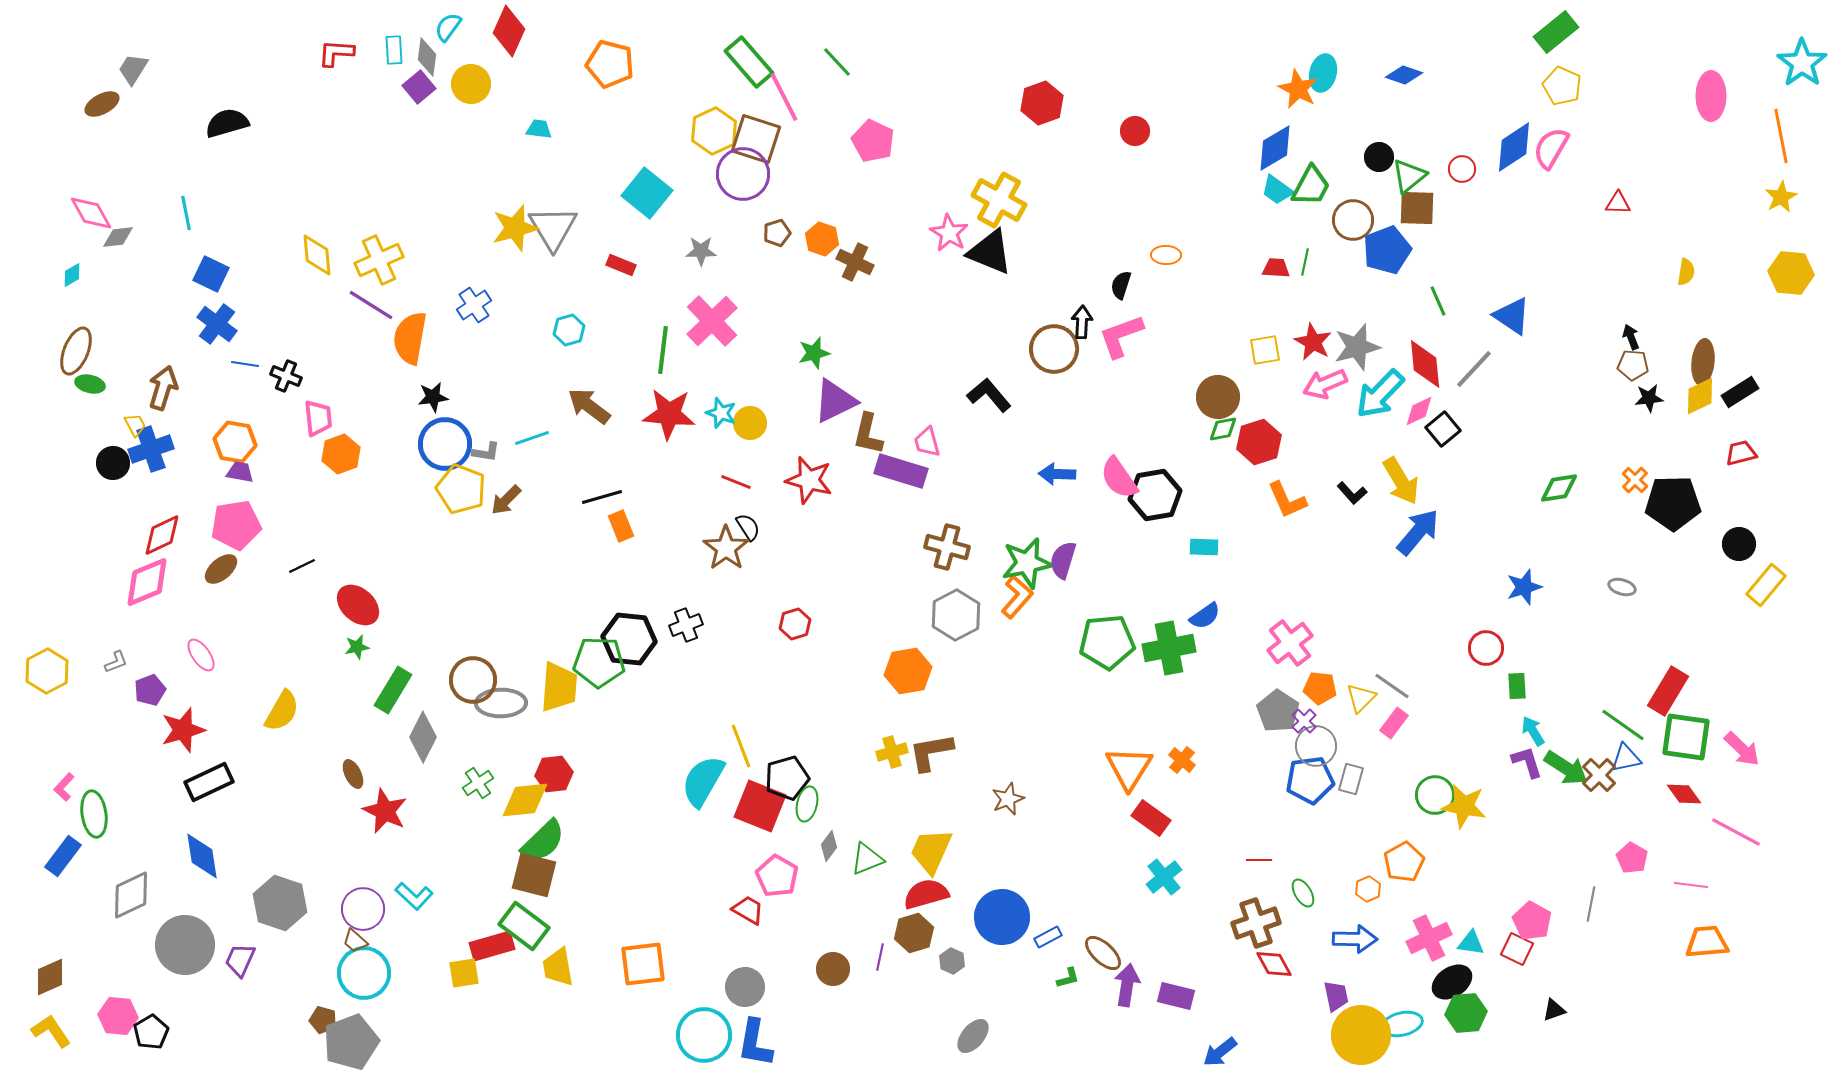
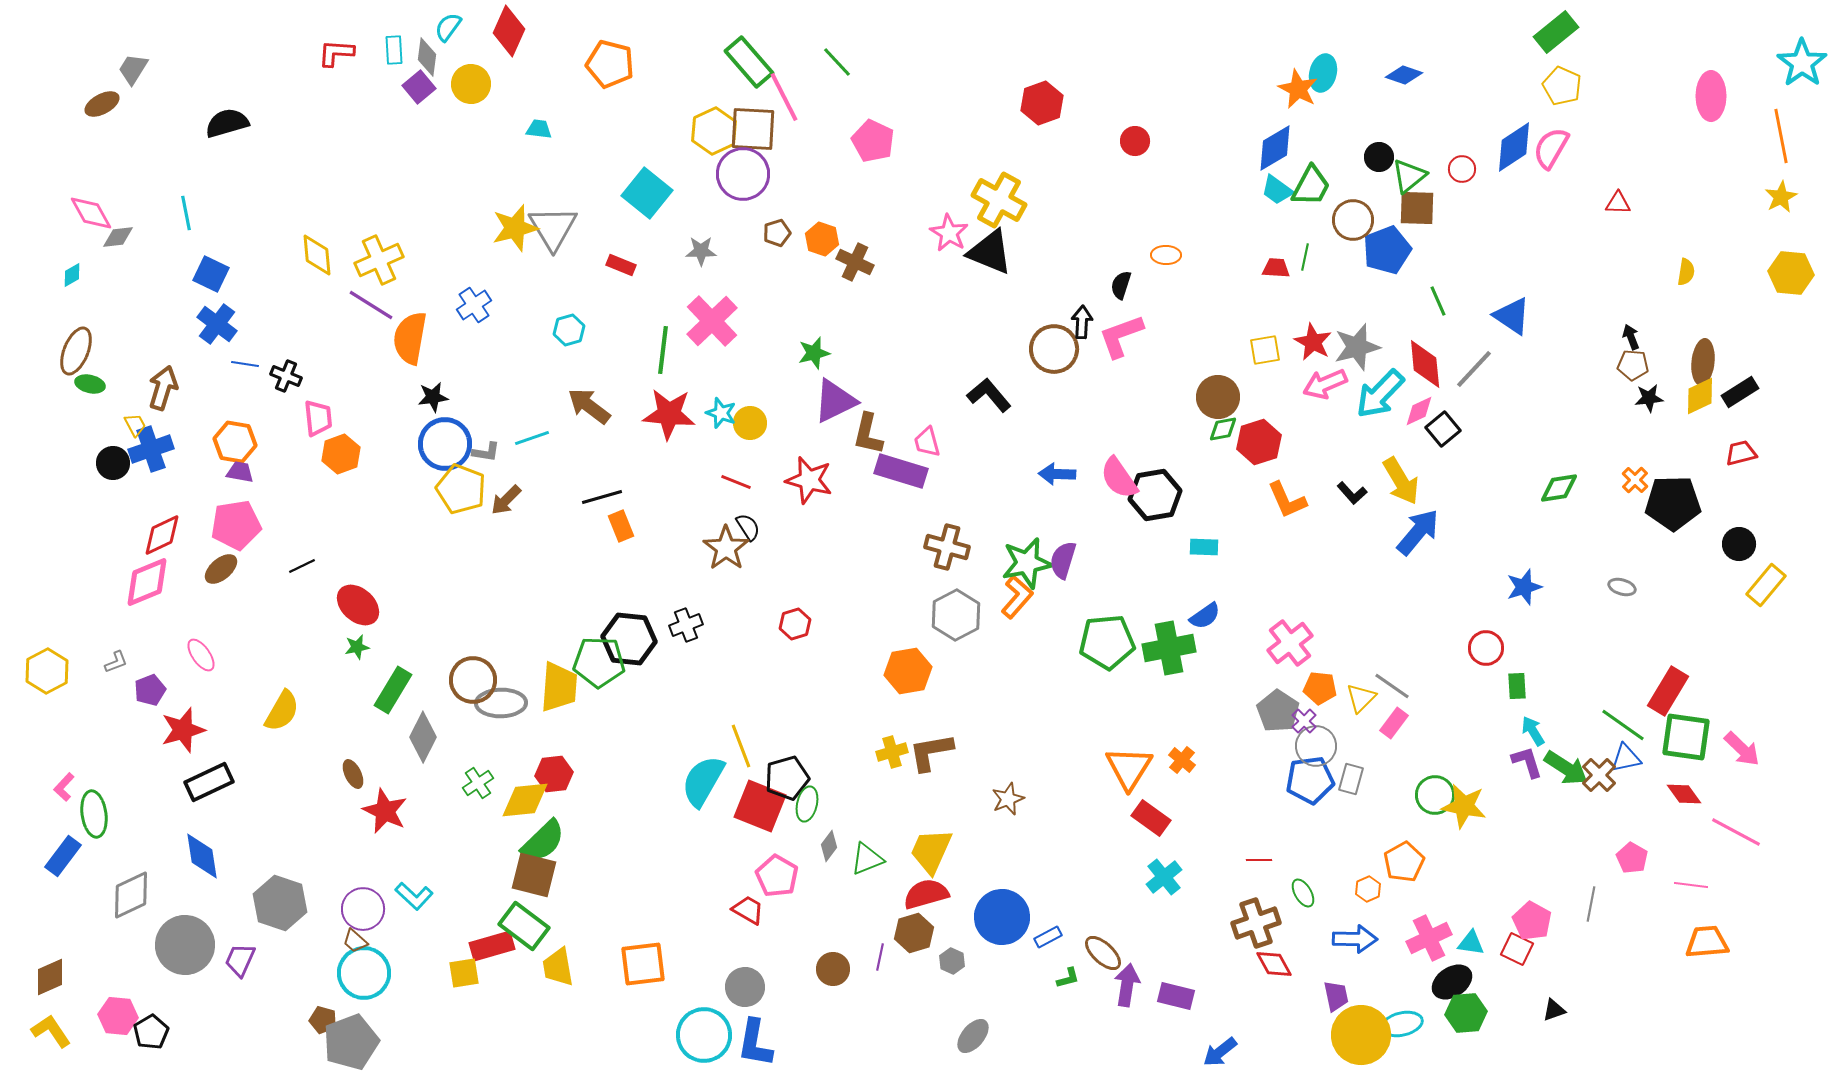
red circle at (1135, 131): moved 10 px down
brown square at (756, 139): moved 3 px left, 10 px up; rotated 15 degrees counterclockwise
green line at (1305, 262): moved 5 px up
